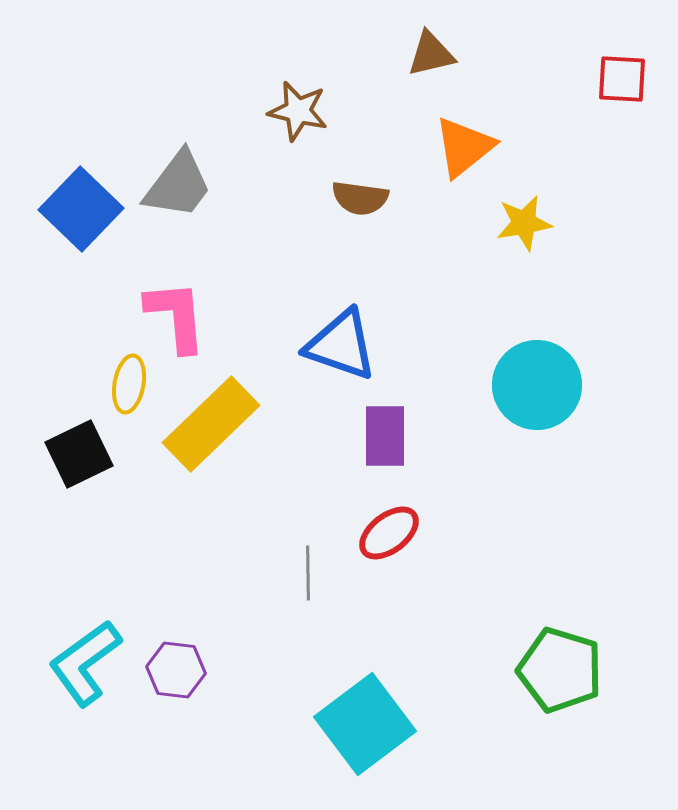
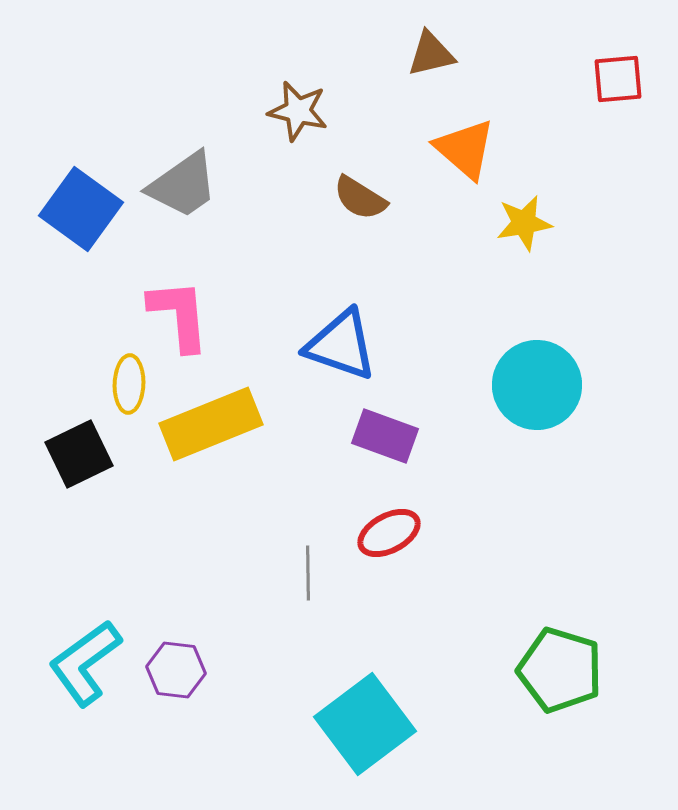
red square: moved 4 px left; rotated 8 degrees counterclockwise
orange triangle: moved 1 px right, 2 px down; rotated 40 degrees counterclockwise
gray trapezoid: moved 5 px right; rotated 18 degrees clockwise
brown semicircle: rotated 24 degrees clockwise
blue square: rotated 8 degrees counterclockwise
pink L-shape: moved 3 px right, 1 px up
yellow ellipse: rotated 8 degrees counterclockwise
yellow rectangle: rotated 22 degrees clockwise
purple rectangle: rotated 70 degrees counterclockwise
red ellipse: rotated 10 degrees clockwise
